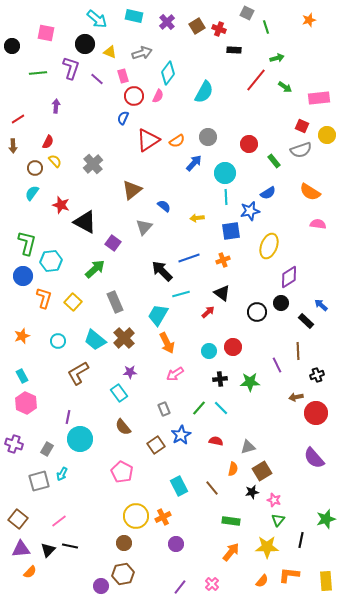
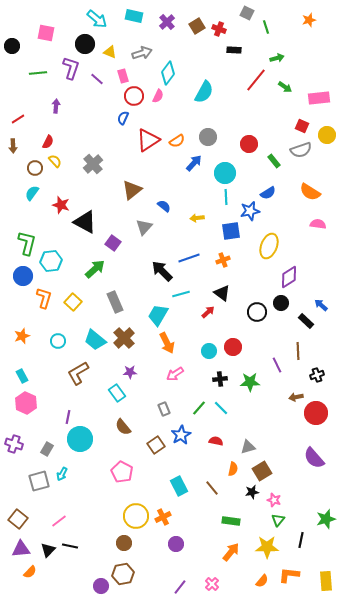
cyan rectangle at (119, 393): moved 2 px left
